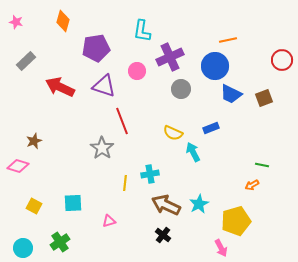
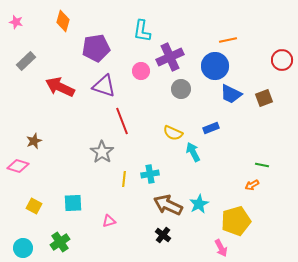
pink circle: moved 4 px right
gray star: moved 4 px down
yellow line: moved 1 px left, 4 px up
brown arrow: moved 2 px right
